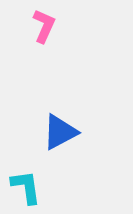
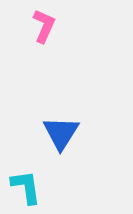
blue triangle: moved 1 px right, 1 px down; rotated 30 degrees counterclockwise
